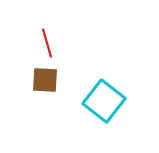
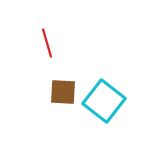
brown square: moved 18 px right, 12 px down
